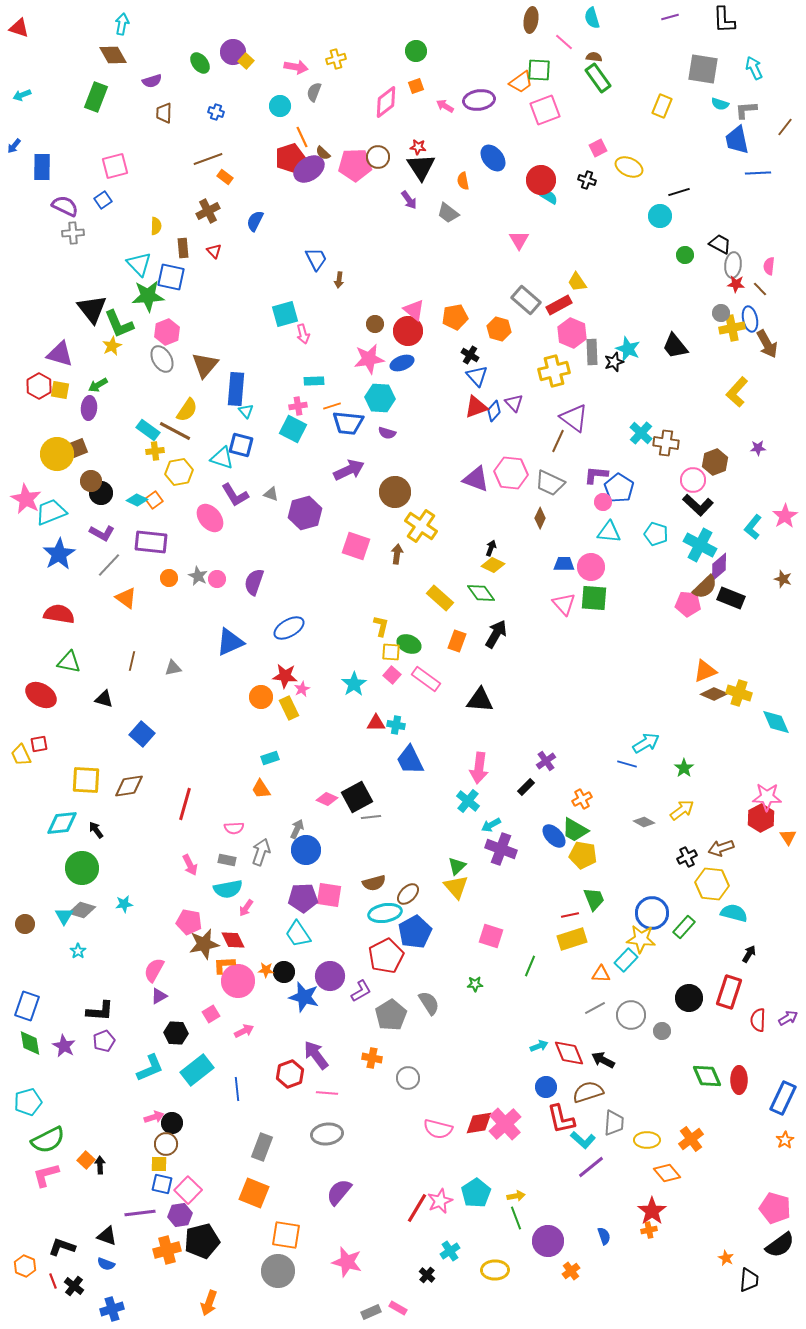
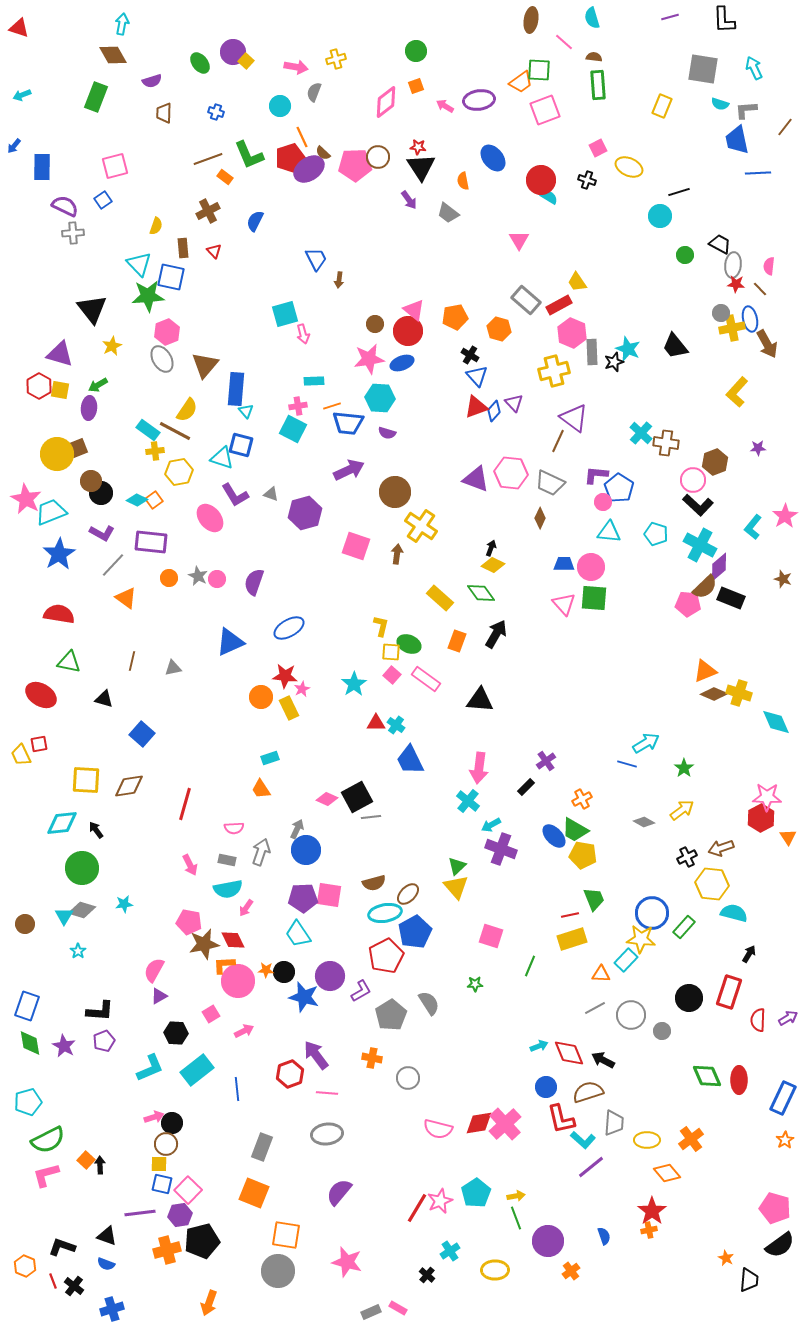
green rectangle at (598, 78): moved 7 px down; rotated 32 degrees clockwise
yellow semicircle at (156, 226): rotated 18 degrees clockwise
green L-shape at (119, 324): moved 130 px right, 169 px up
gray line at (109, 565): moved 4 px right
cyan cross at (396, 725): rotated 24 degrees clockwise
